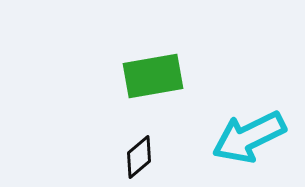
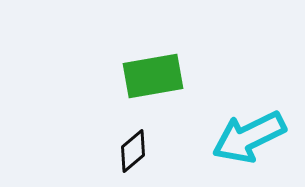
black diamond: moved 6 px left, 6 px up
